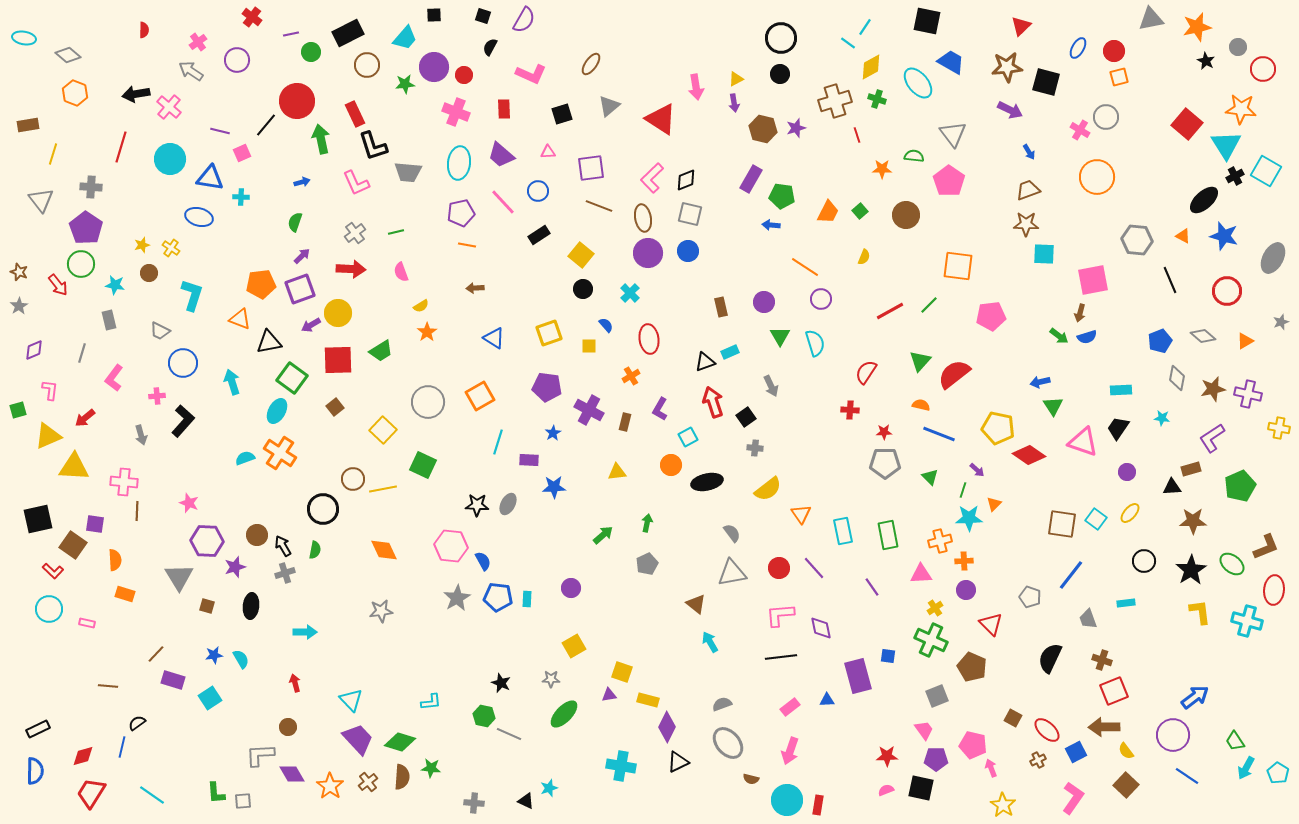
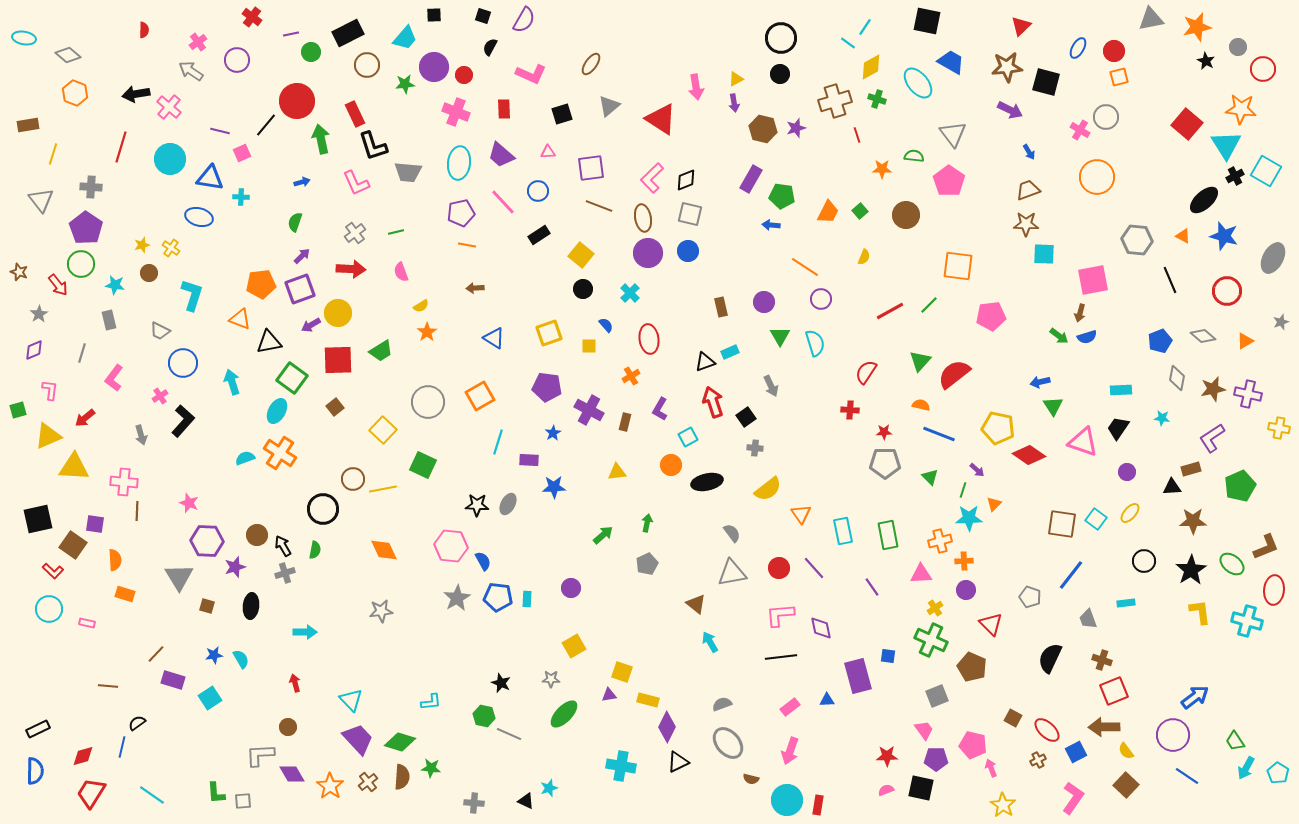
gray star at (19, 306): moved 20 px right, 8 px down
pink cross at (157, 396): moved 3 px right; rotated 28 degrees counterclockwise
